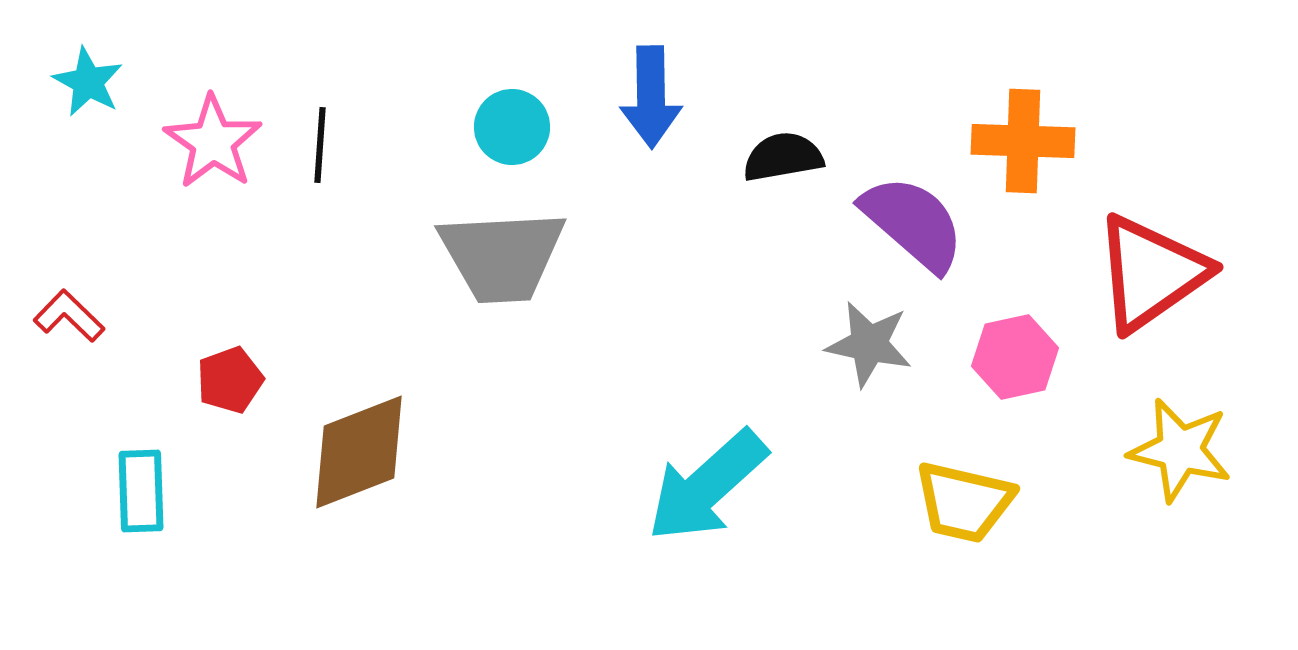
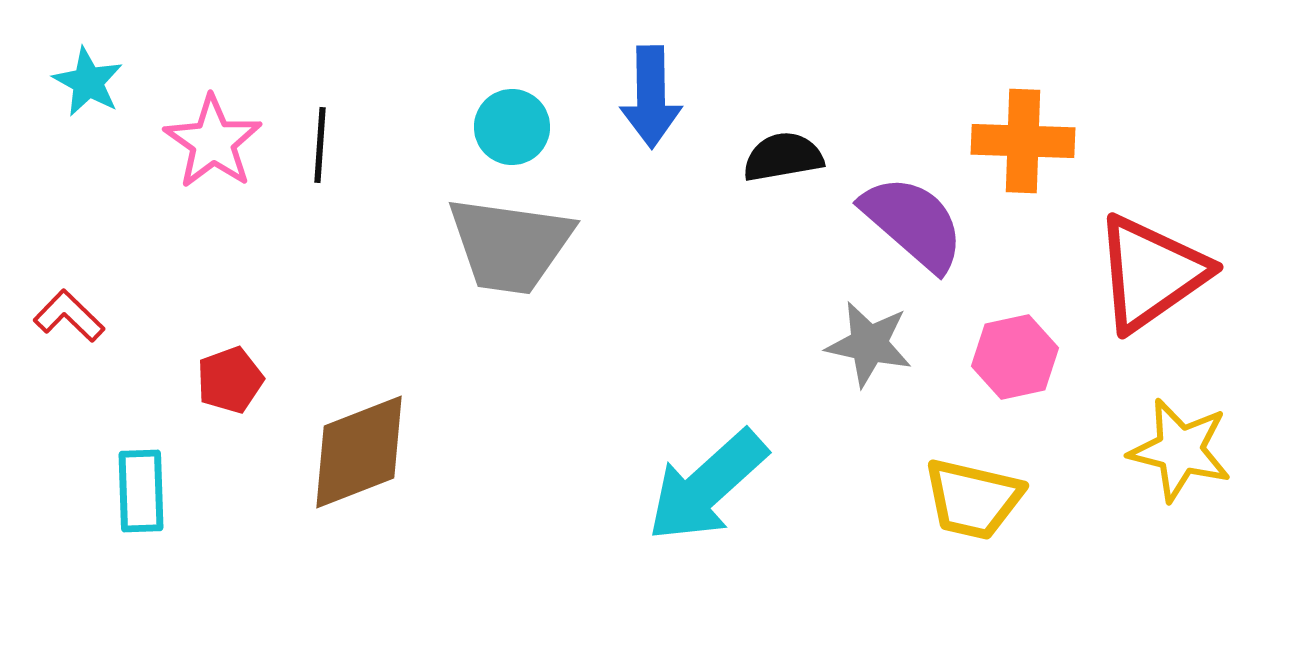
gray trapezoid: moved 8 px right, 11 px up; rotated 11 degrees clockwise
yellow trapezoid: moved 9 px right, 3 px up
